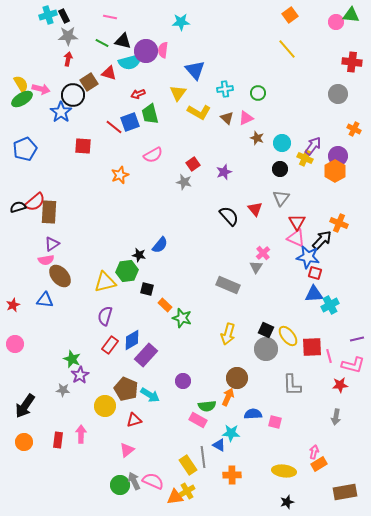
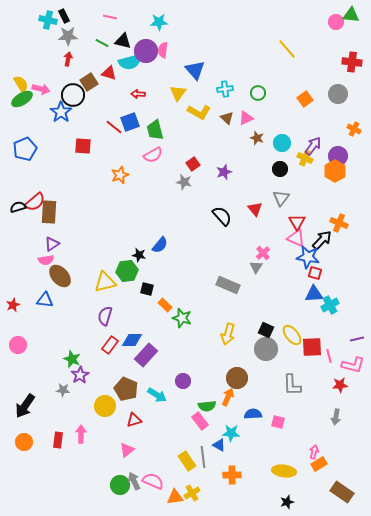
cyan cross at (48, 15): moved 5 px down; rotated 30 degrees clockwise
orange square at (290, 15): moved 15 px right, 84 px down
cyan star at (181, 22): moved 22 px left
red arrow at (138, 94): rotated 24 degrees clockwise
green trapezoid at (150, 114): moved 5 px right, 16 px down
black semicircle at (229, 216): moved 7 px left
yellow ellipse at (288, 336): moved 4 px right, 1 px up
blue diamond at (132, 340): rotated 30 degrees clockwise
pink circle at (15, 344): moved 3 px right, 1 px down
cyan arrow at (150, 395): moved 7 px right
pink rectangle at (198, 420): moved 2 px right, 1 px down; rotated 24 degrees clockwise
pink square at (275, 422): moved 3 px right
yellow rectangle at (188, 465): moved 1 px left, 4 px up
yellow cross at (187, 491): moved 5 px right, 2 px down
brown rectangle at (345, 492): moved 3 px left; rotated 45 degrees clockwise
